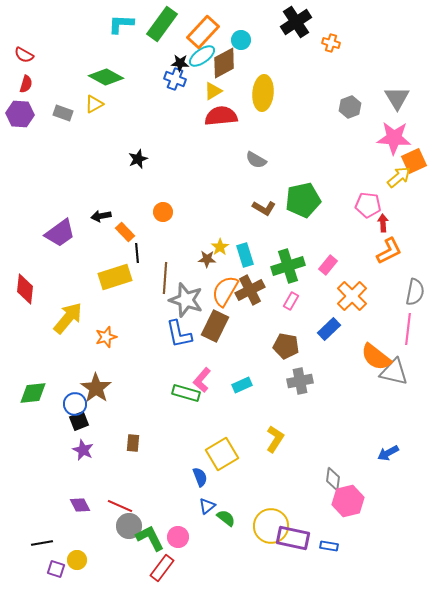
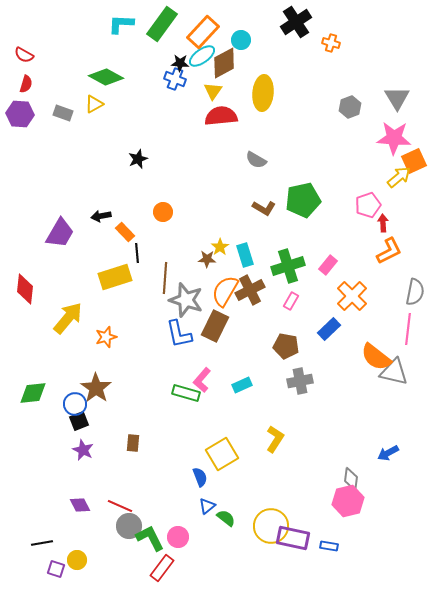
yellow triangle at (213, 91): rotated 24 degrees counterclockwise
pink pentagon at (368, 205): rotated 25 degrees counterclockwise
purple trapezoid at (60, 233): rotated 24 degrees counterclockwise
gray diamond at (333, 479): moved 18 px right
